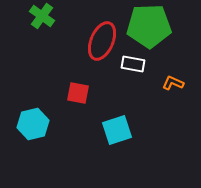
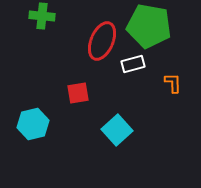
green cross: rotated 30 degrees counterclockwise
green pentagon: rotated 12 degrees clockwise
white rectangle: rotated 25 degrees counterclockwise
orange L-shape: rotated 65 degrees clockwise
red square: rotated 20 degrees counterclockwise
cyan square: rotated 24 degrees counterclockwise
